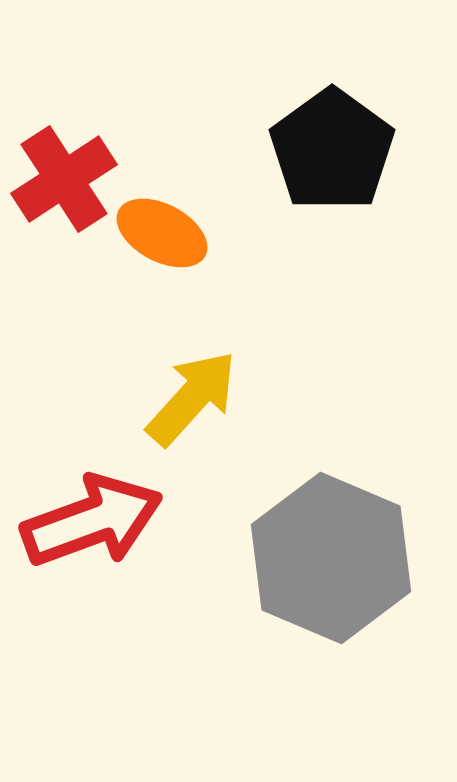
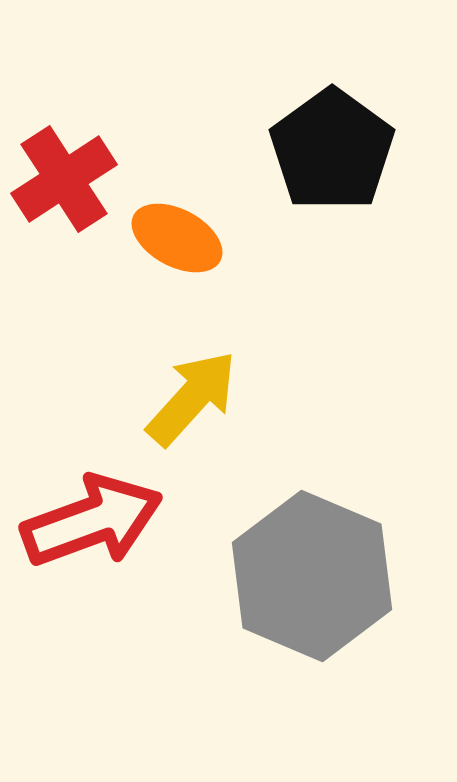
orange ellipse: moved 15 px right, 5 px down
gray hexagon: moved 19 px left, 18 px down
